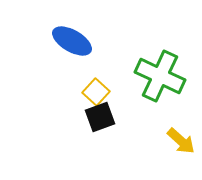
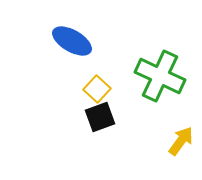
yellow square: moved 1 px right, 3 px up
yellow arrow: rotated 96 degrees counterclockwise
